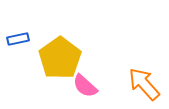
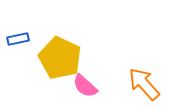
yellow pentagon: rotated 12 degrees counterclockwise
